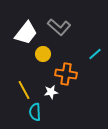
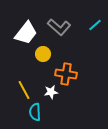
cyan line: moved 29 px up
